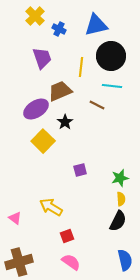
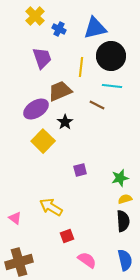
blue triangle: moved 1 px left, 3 px down
yellow semicircle: moved 4 px right; rotated 104 degrees counterclockwise
black semicircle: moved 5 px right; rotated 30 degrees counterclockwise
pink semicircle: moved 16 px right, 2 px up
